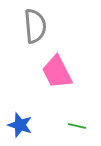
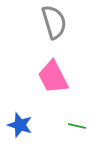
gray semicircle: moved 19 px right, 4 px up; rotated 12 degrees counterclockwise
pink trapezoid: moved 4 px left, 5 px down
